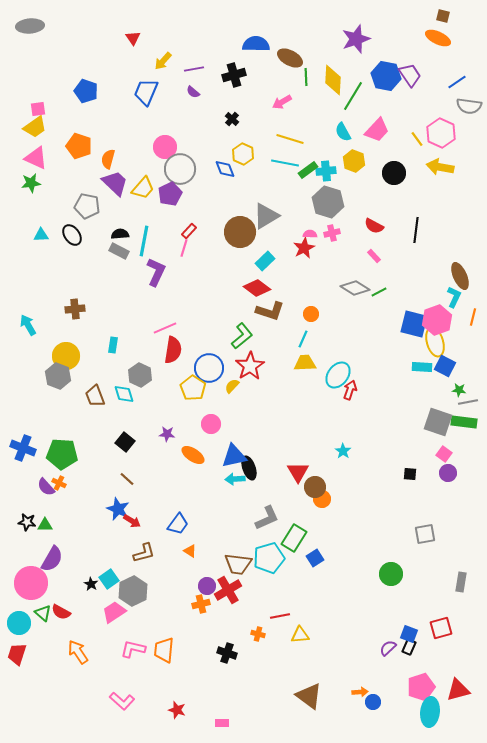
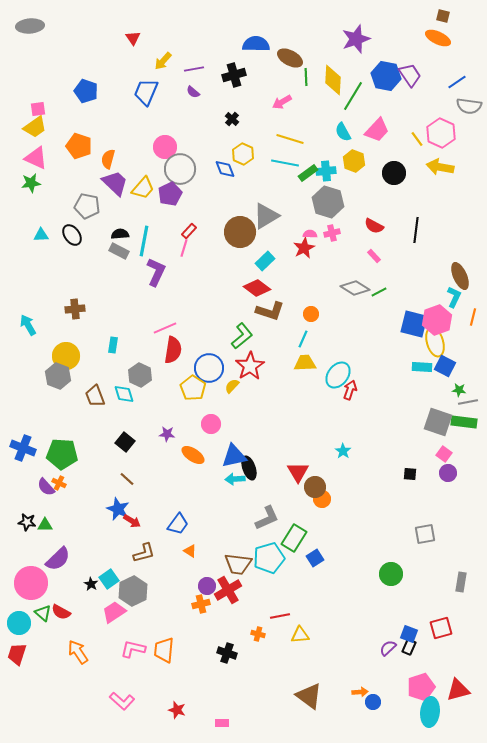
green rectangle at (308, 170): moved 3 px down
purple semicircle at (52, 559): moved 6 px right; rotated 16 degrees clockwise
